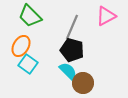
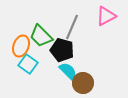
green trapezoid: moved 11 px right, 20 px down
orange ellipse: rotated 10 degrees counterclockwise
black pentagon: moved 10 px left
